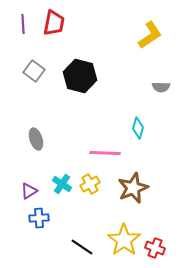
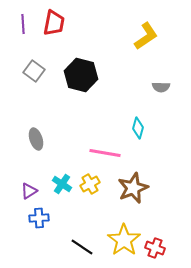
yellow L-shape: moved 4 px left, 1 px down
black hexagon: moved 1 px right, 1 px up
pink line: rotated 8 degrees clockwise
